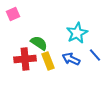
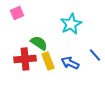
pink square: moved 4 px right, 1 px up
cyan star: moved 6 px left, 9 px up
blue arrow: moved 1 px left, 4 px down
